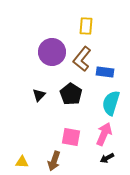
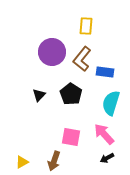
pink arrow: rotated 65 degrees counterclockwise
yellow triangle: rotated 32 degrees counterclockwise
